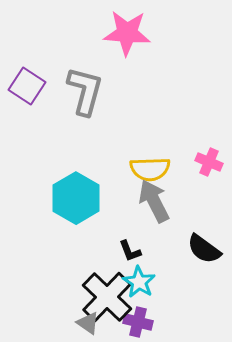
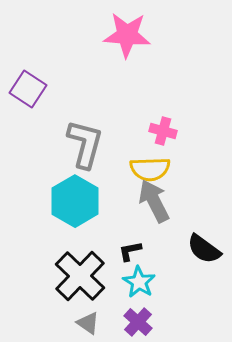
pink star: moved 2 px down
purple square: moved 1 px right, 3 px down
gray L-shape: moved 53 px down
pink cross: moved 46 px left, 31 px up; rotated 8 degrees counterclockwise
cyan hexagon: moved 1 px left, 3 px down
black L-shape: rotated 100 degrees clockwise
black cross: moved 27 px left, 21 px up
purple cross: rotated 28 degrees clockwise
